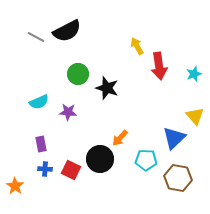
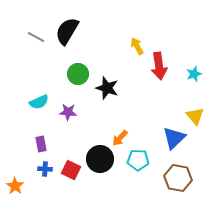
black semicircle: rotated 148 degrees clockwise
cyan pentagon: moved 8 px left
